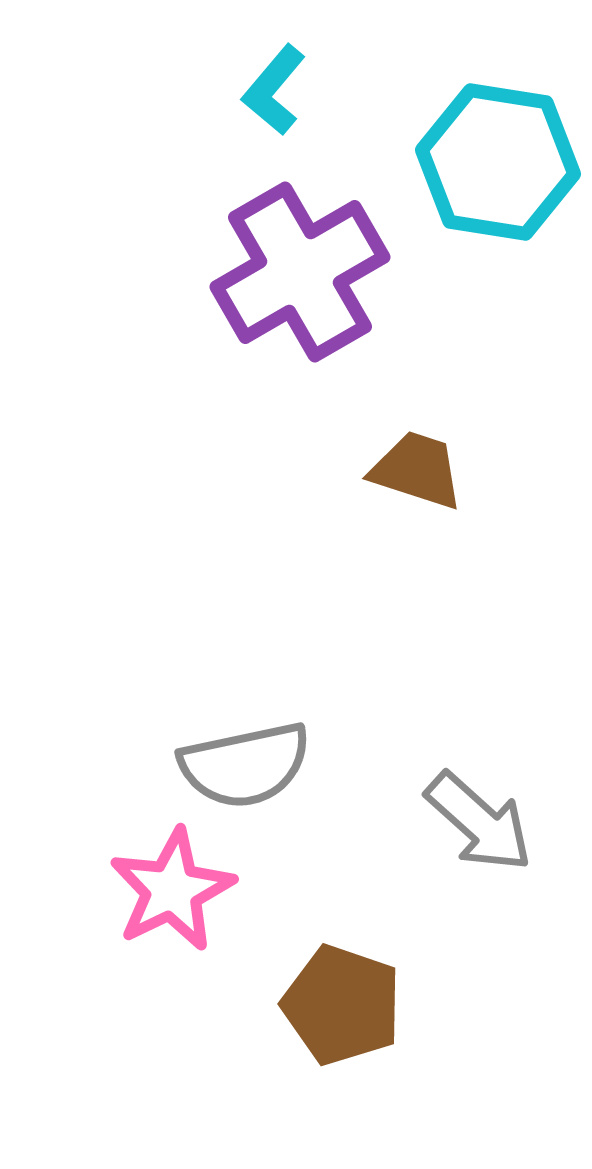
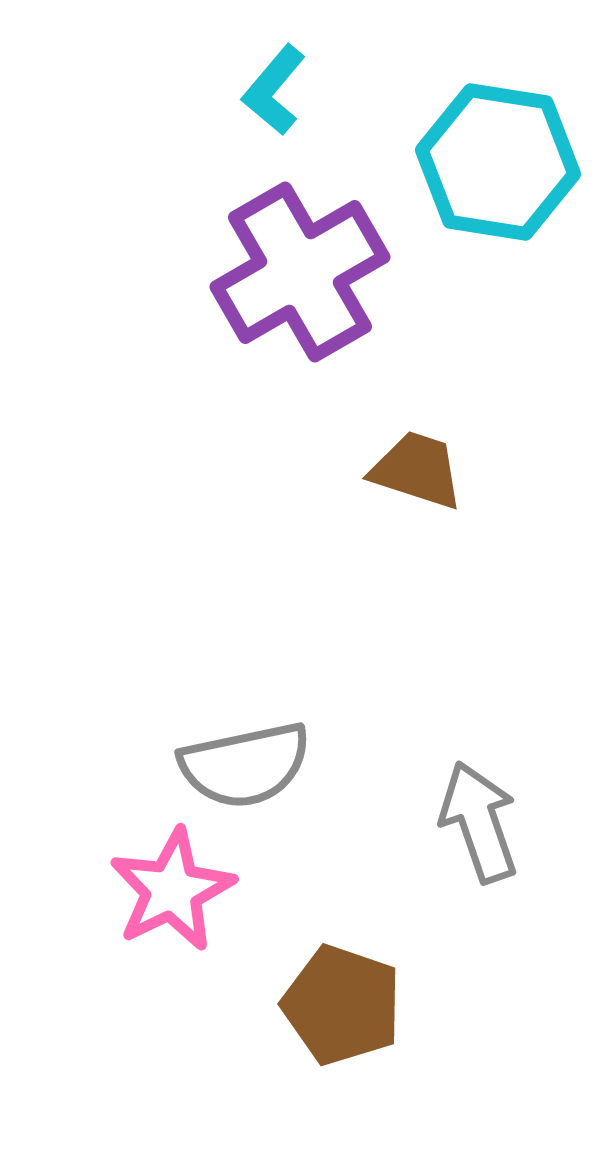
gray arrow: rotated 151 degrees counterclockwise
